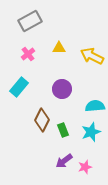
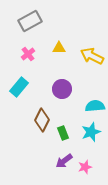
green rectangle: moved 3 px down
